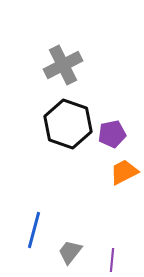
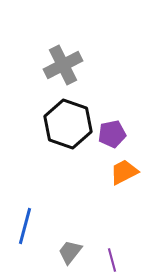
blue line: moved 9 px left, 4 px up
purple line: rotated 20 degrees counterclockwise
